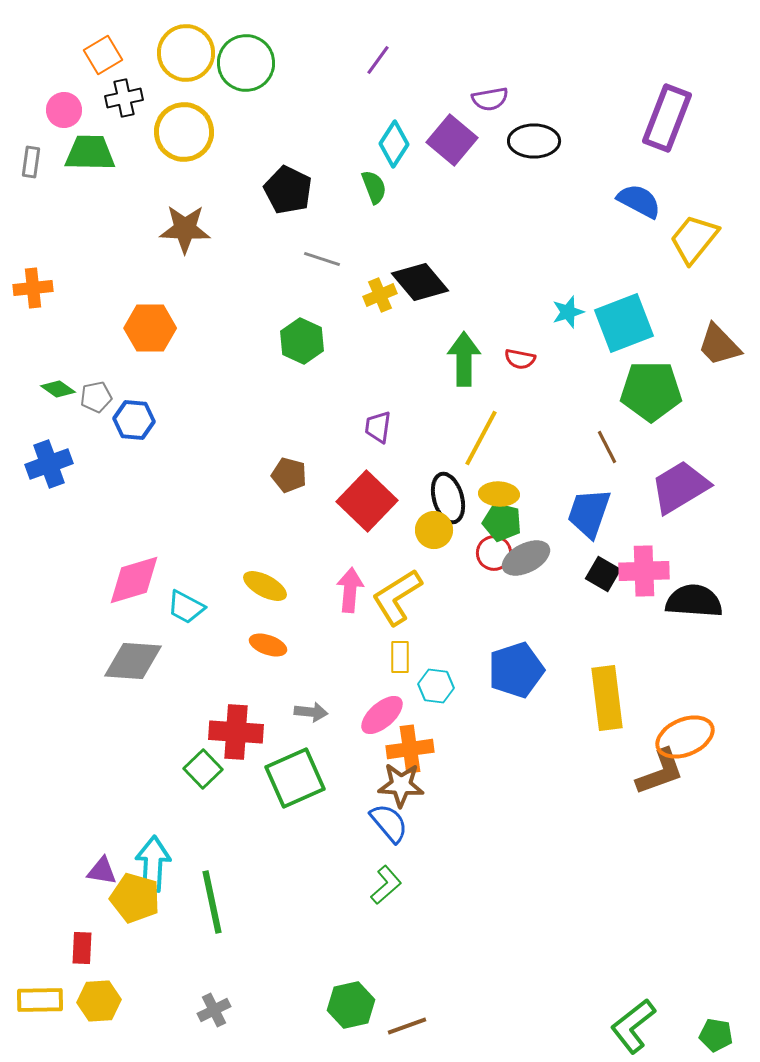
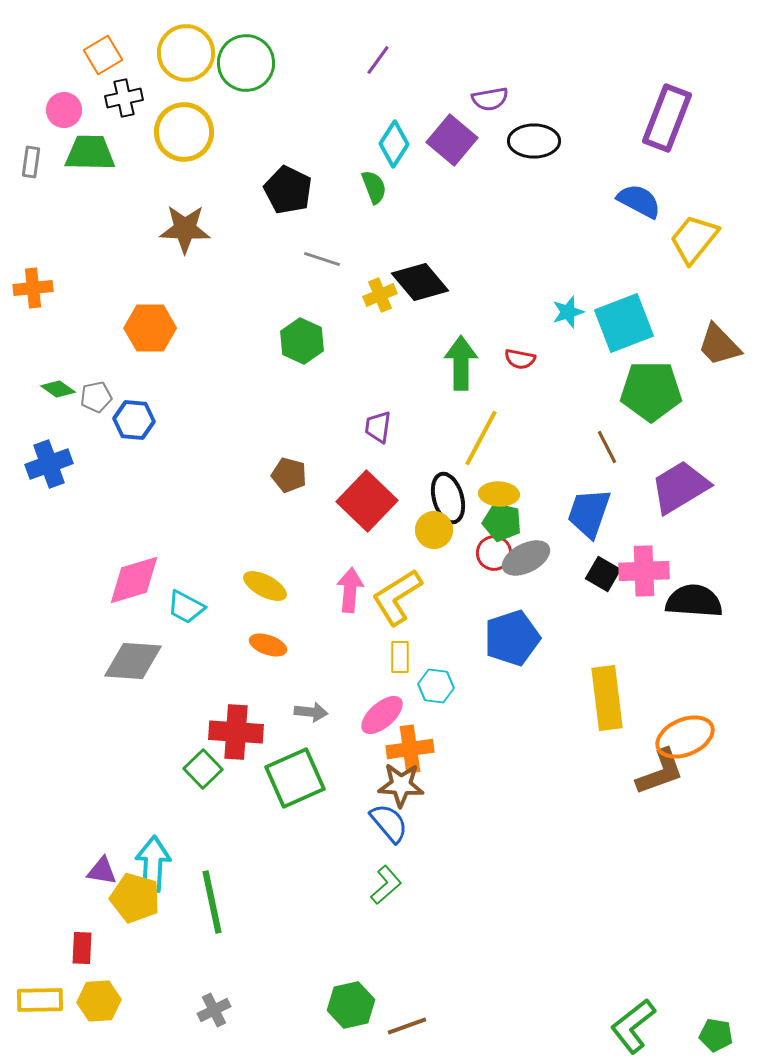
green arrow at (464, 359): moved 3 px left, 4 px down
blue pentagon at (516, 670): moved 4 px left, 32 px up
